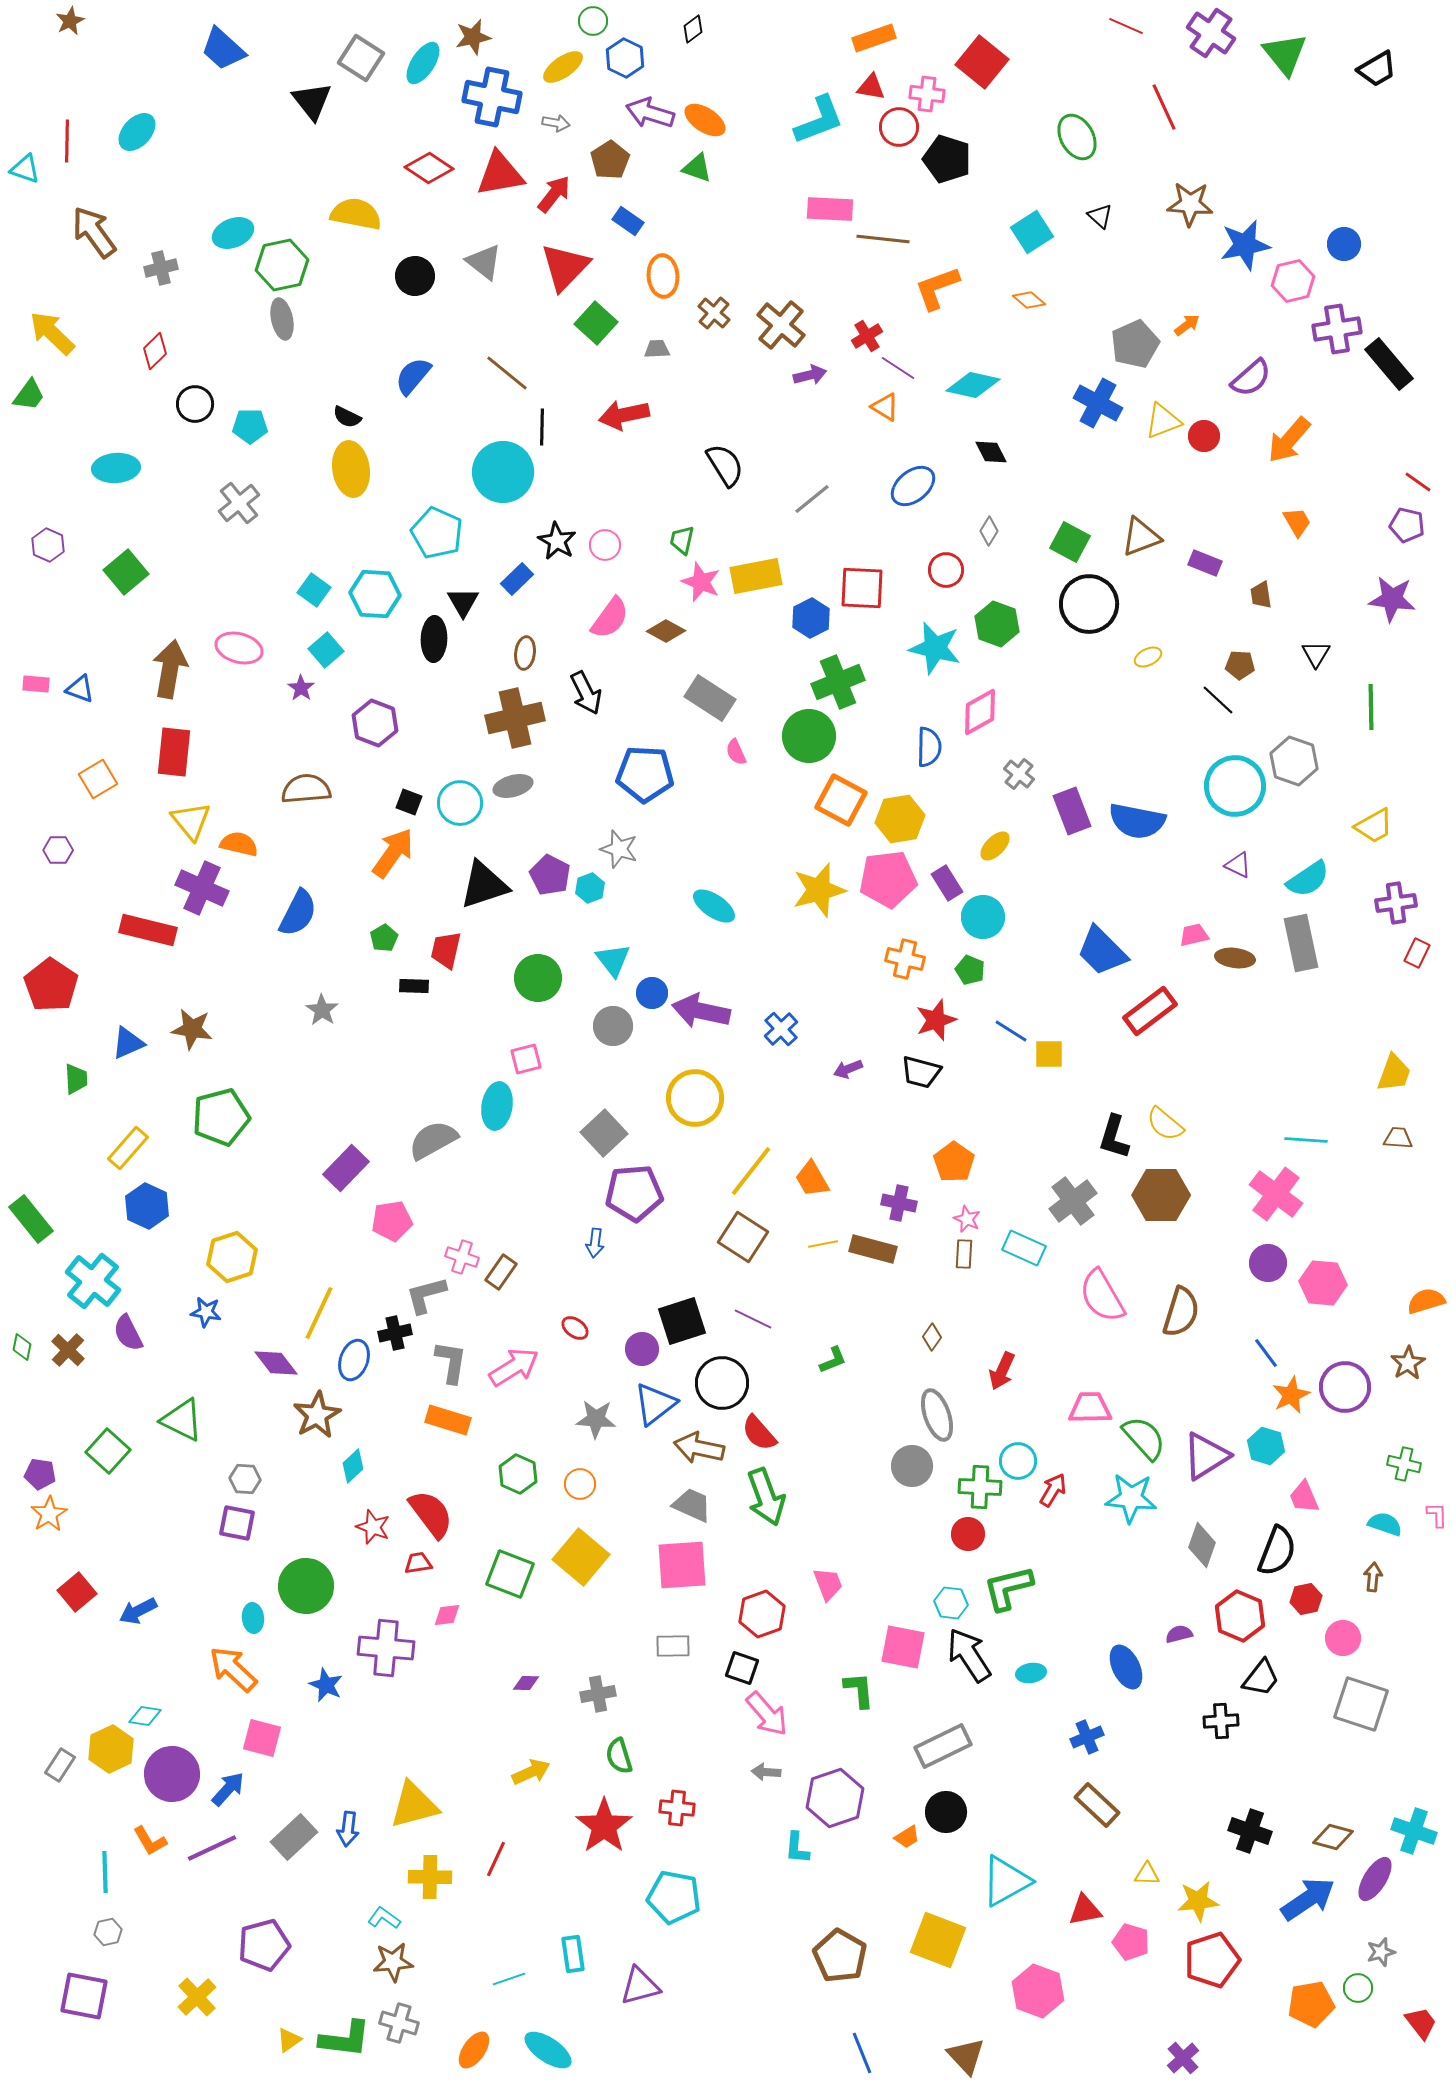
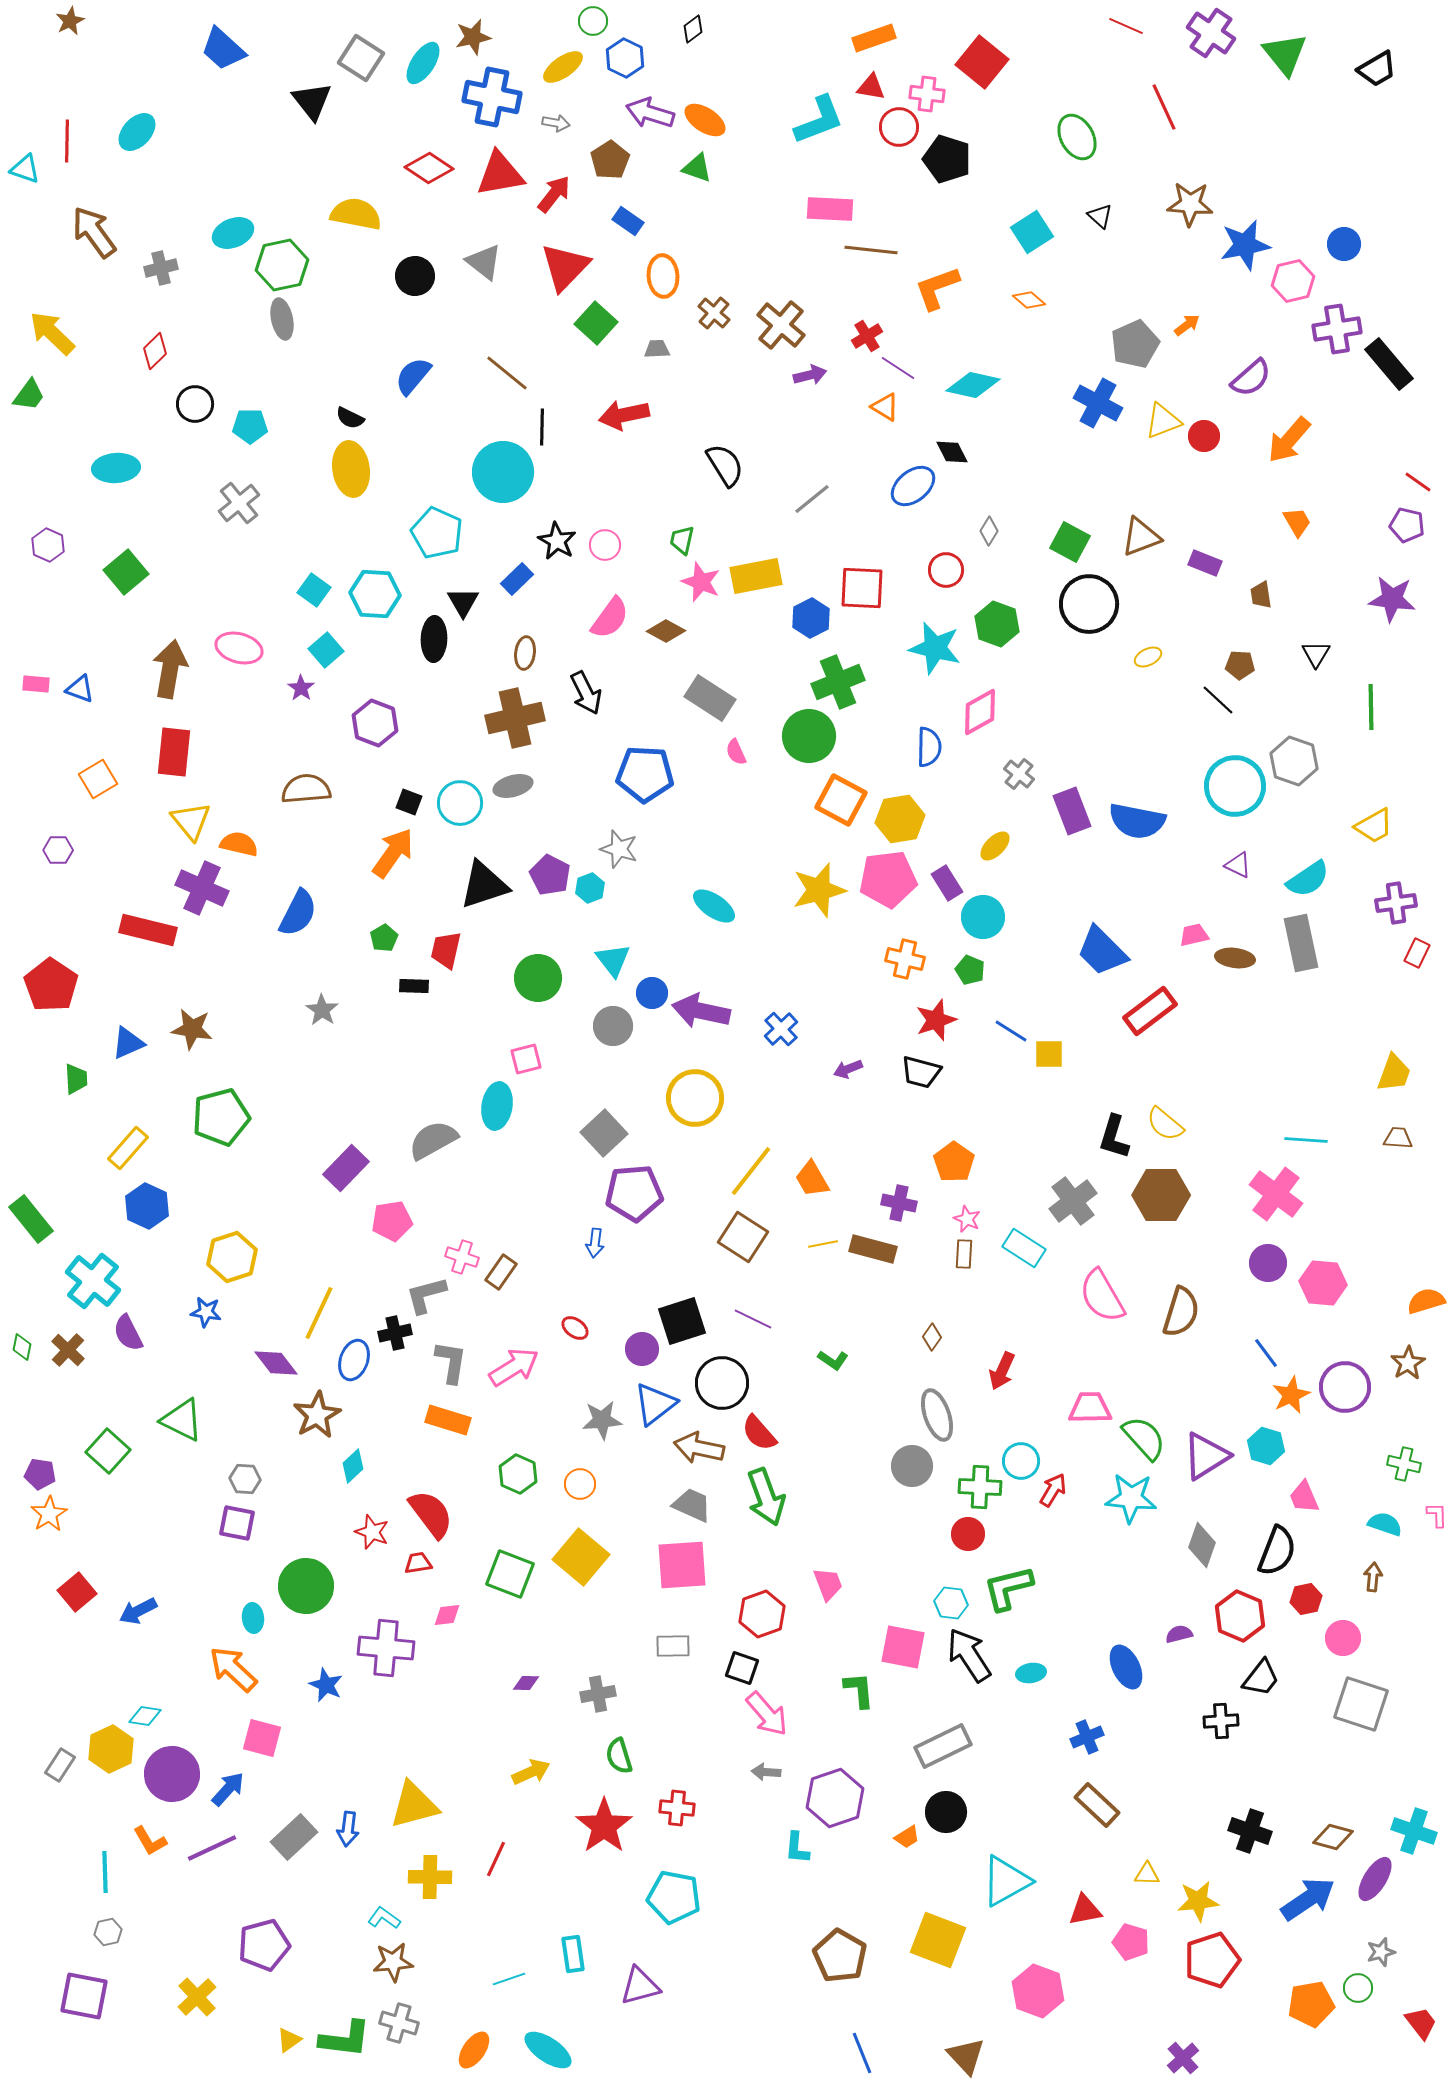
brown line at (883, 239): moved 12 px left, 11 px down
black semicircle at (347, 417): moved 3 px right, 1 px down
black diamond at (991, 452): moved 39 px left
cyan rectangle at (1024, 1248): rotated 9 degrees clockwise
green L-shape at (833, 1360): rotated 56 degrees clockwise
gray star at (596, 1419): moved 6 px right, 1 px down; rotated 9 degrees counterclockwise
cyan circle at (1018, 1461): moved 3 px right
red star at (373, 1527): moved 1 px left, 5 px down
